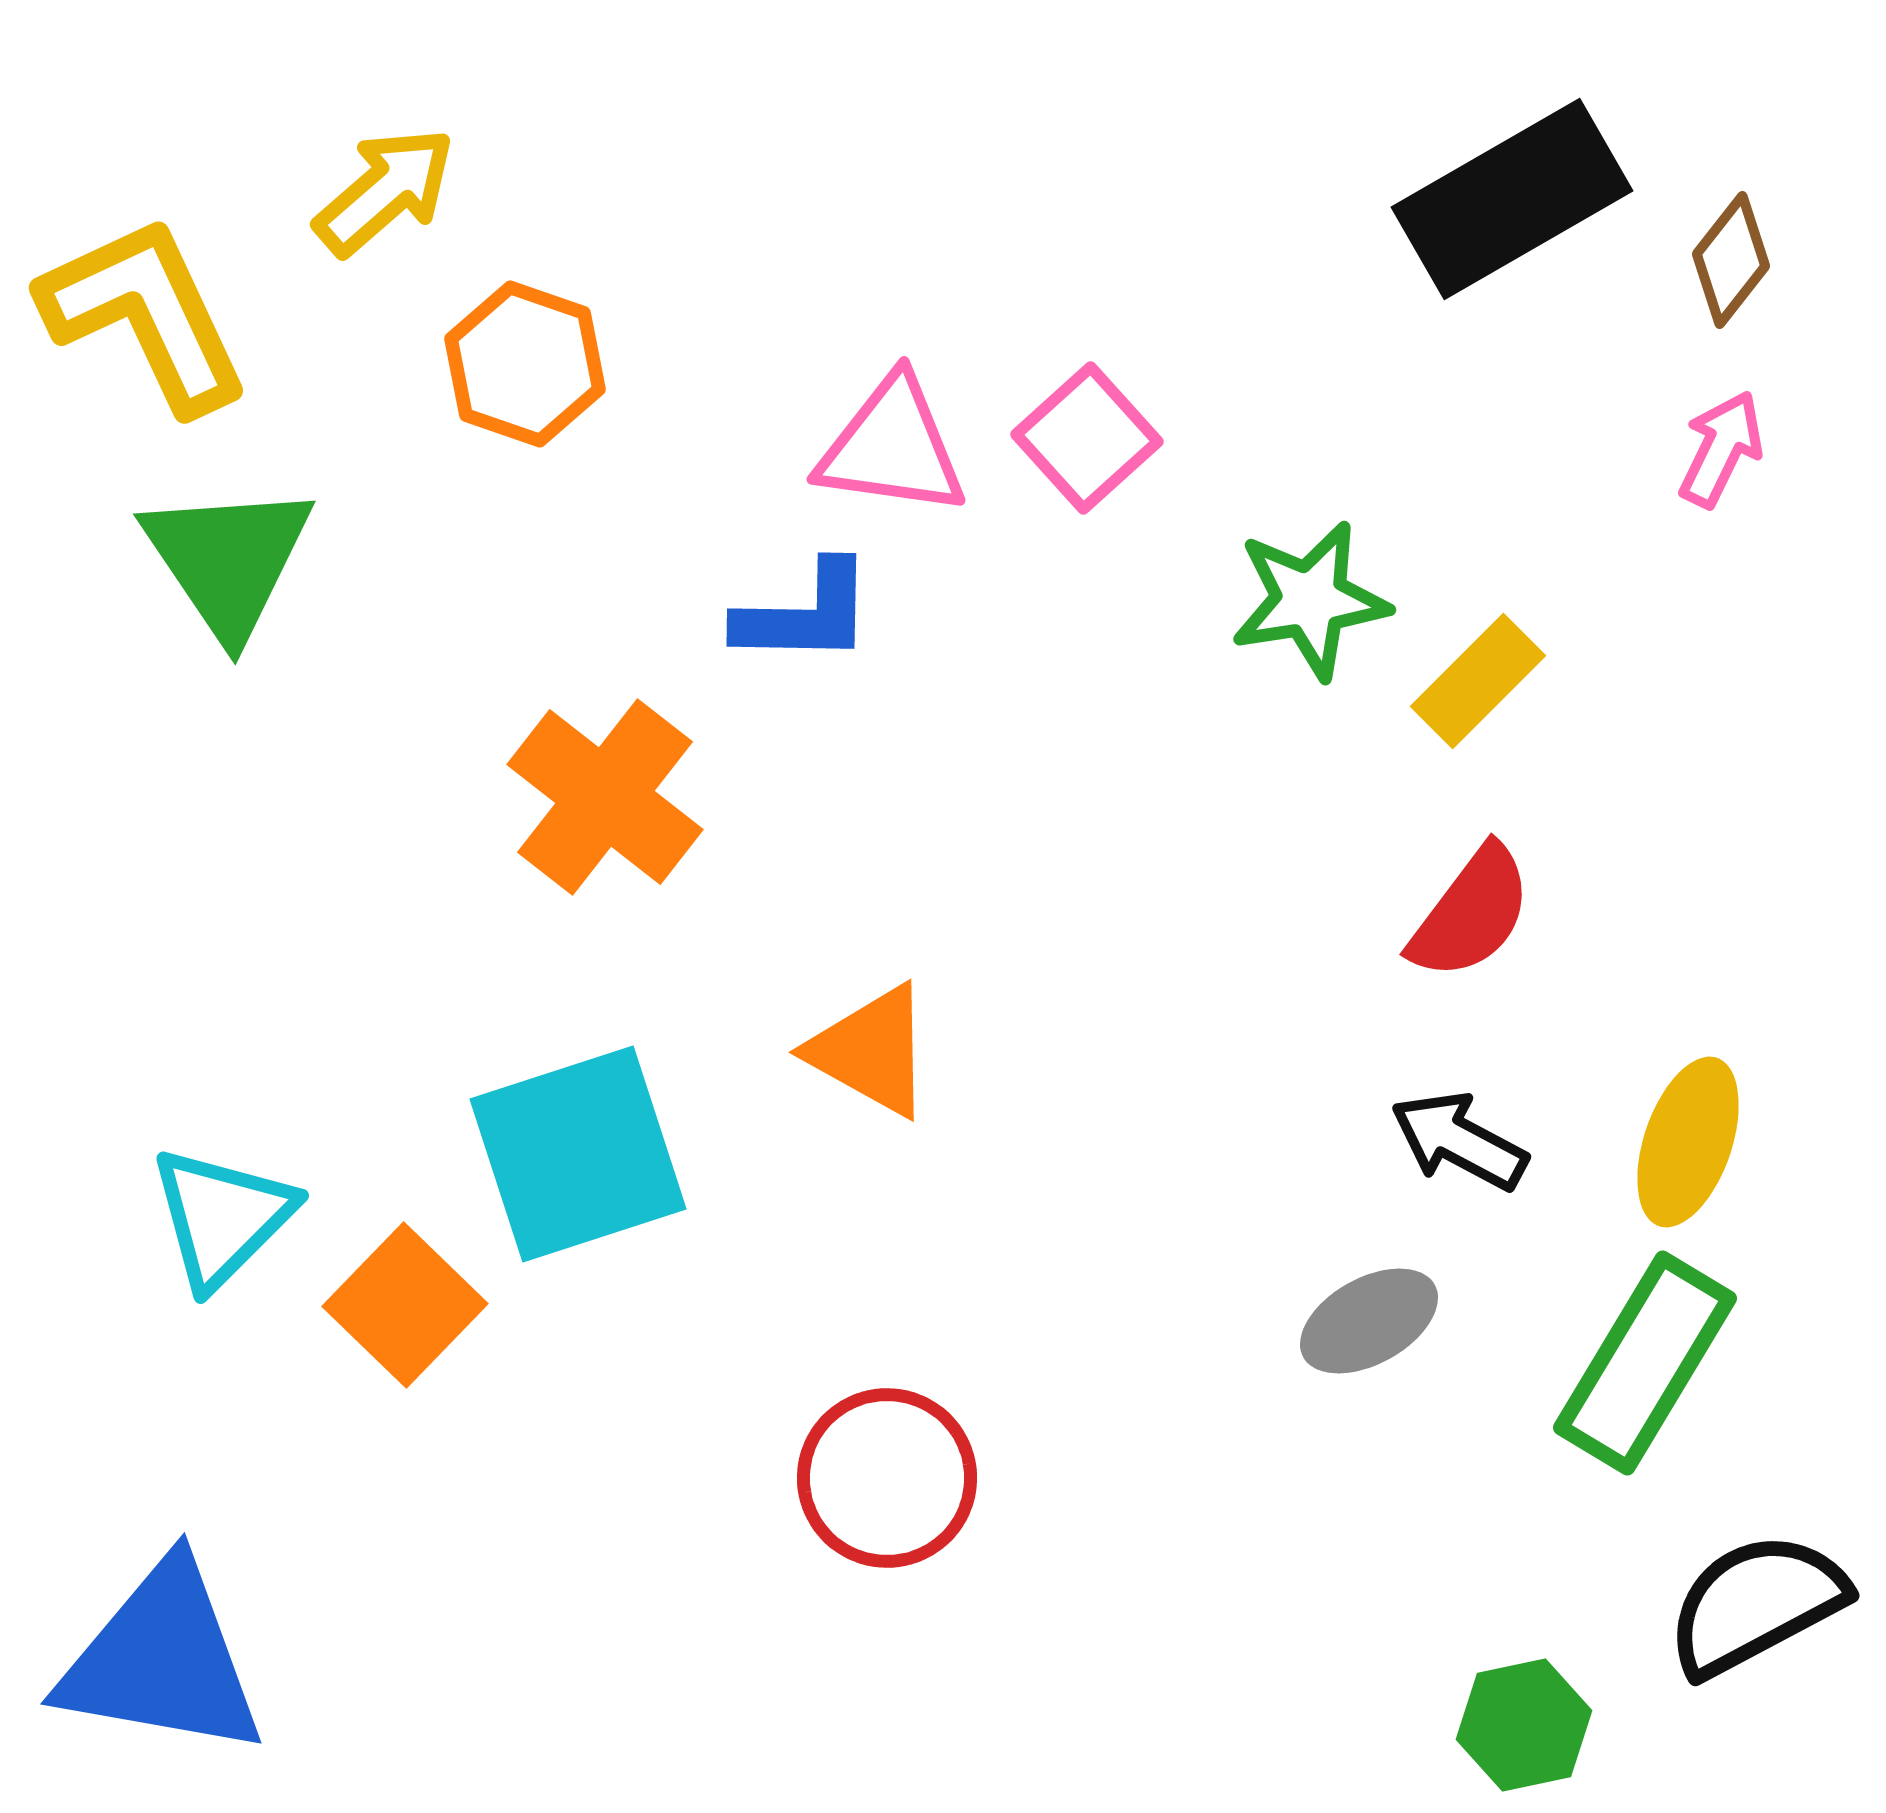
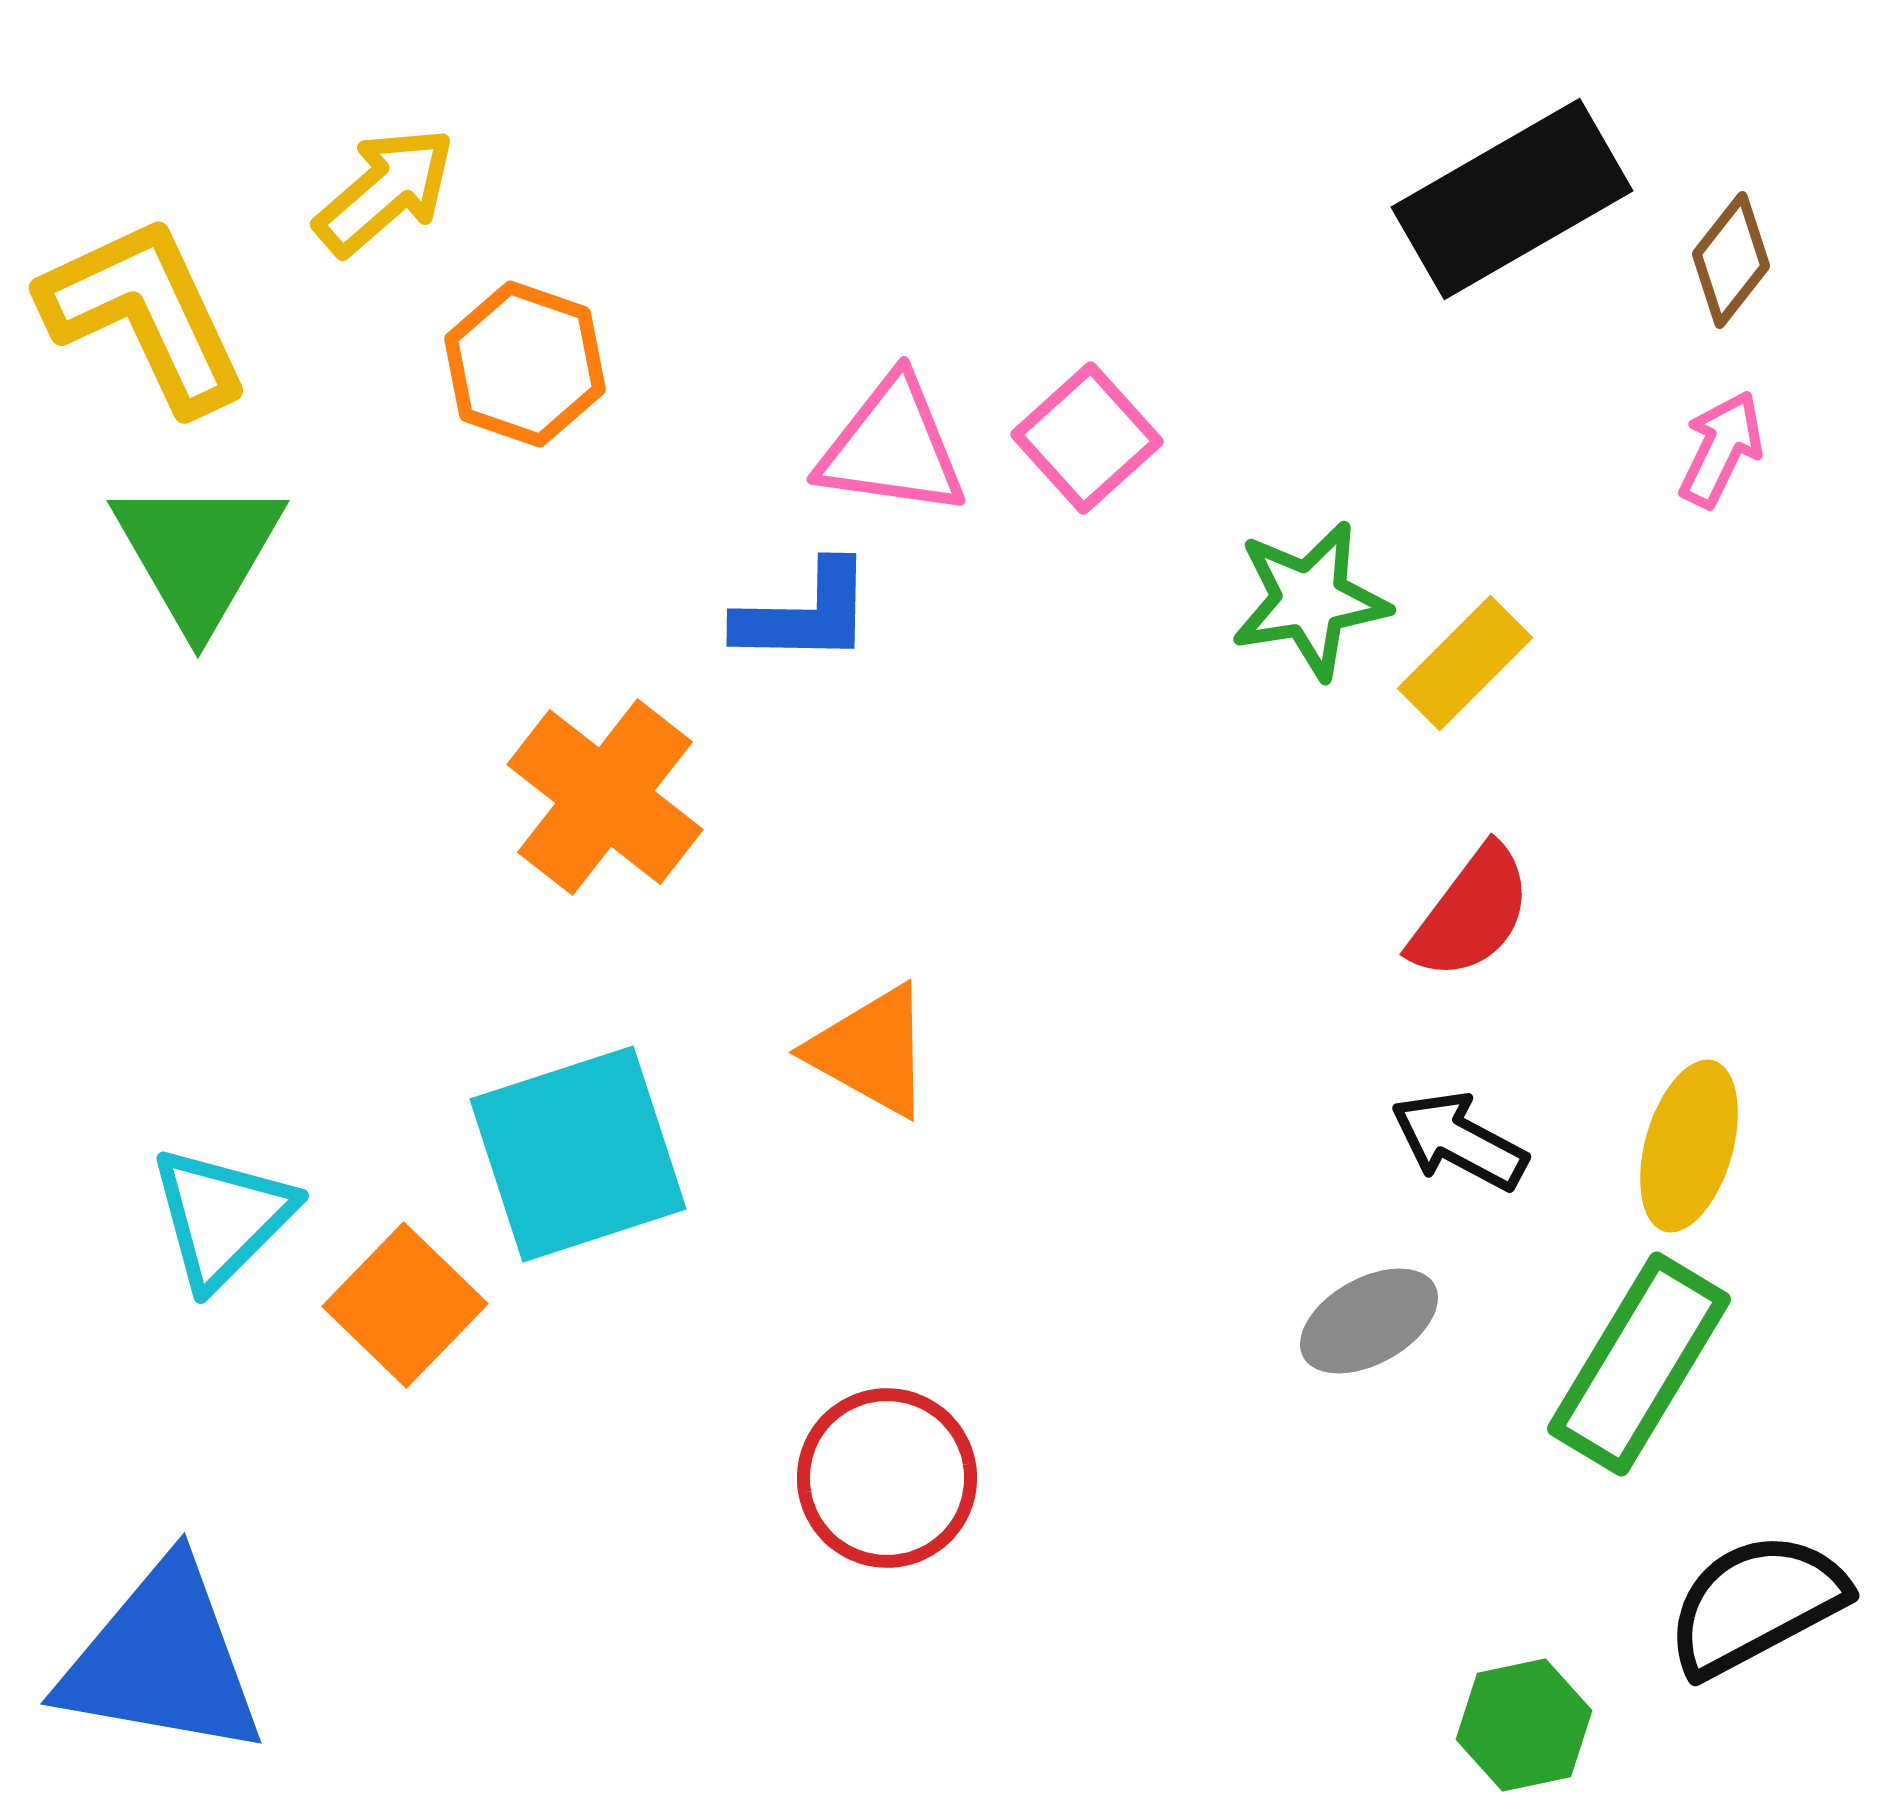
green triangle: moved 30 px left, 7 px up; rotated 4 degrees clockwise
yellow rectangle: moved 13 px left, 18 px up
yellow ellipse: moved 1 px right, 4 px down; rotated 3 degrees counterclockwise
green rectangle: moved 6 px left, 1 px down
